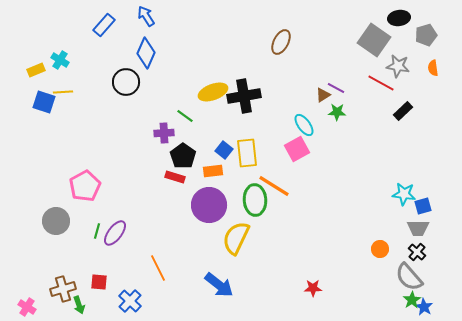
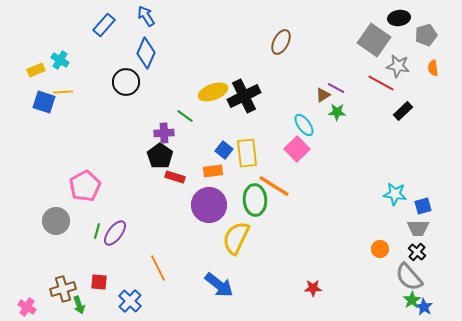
black cross at (244, 96): rotated 16 degrees counterclockwise
pink square at (297, 149): rotated 15 degrees counterclockwise
black pentagon at (183, 156): moved 23 px left
cyan star at (404, 194): moved 9 px left
